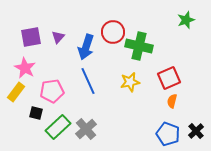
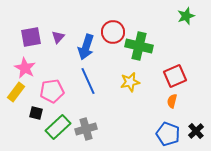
green star: moved 4 px up
red square: moved 6 px right, 2 px up
gray cross: rotated 25 degrees clockwise
